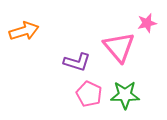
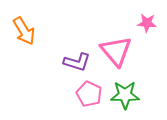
pink star: rotated 18 degrees clockwise
orange arrow: rotated 76 degrees clockwise
pink triangle: moved 3 px left, 4 px down
